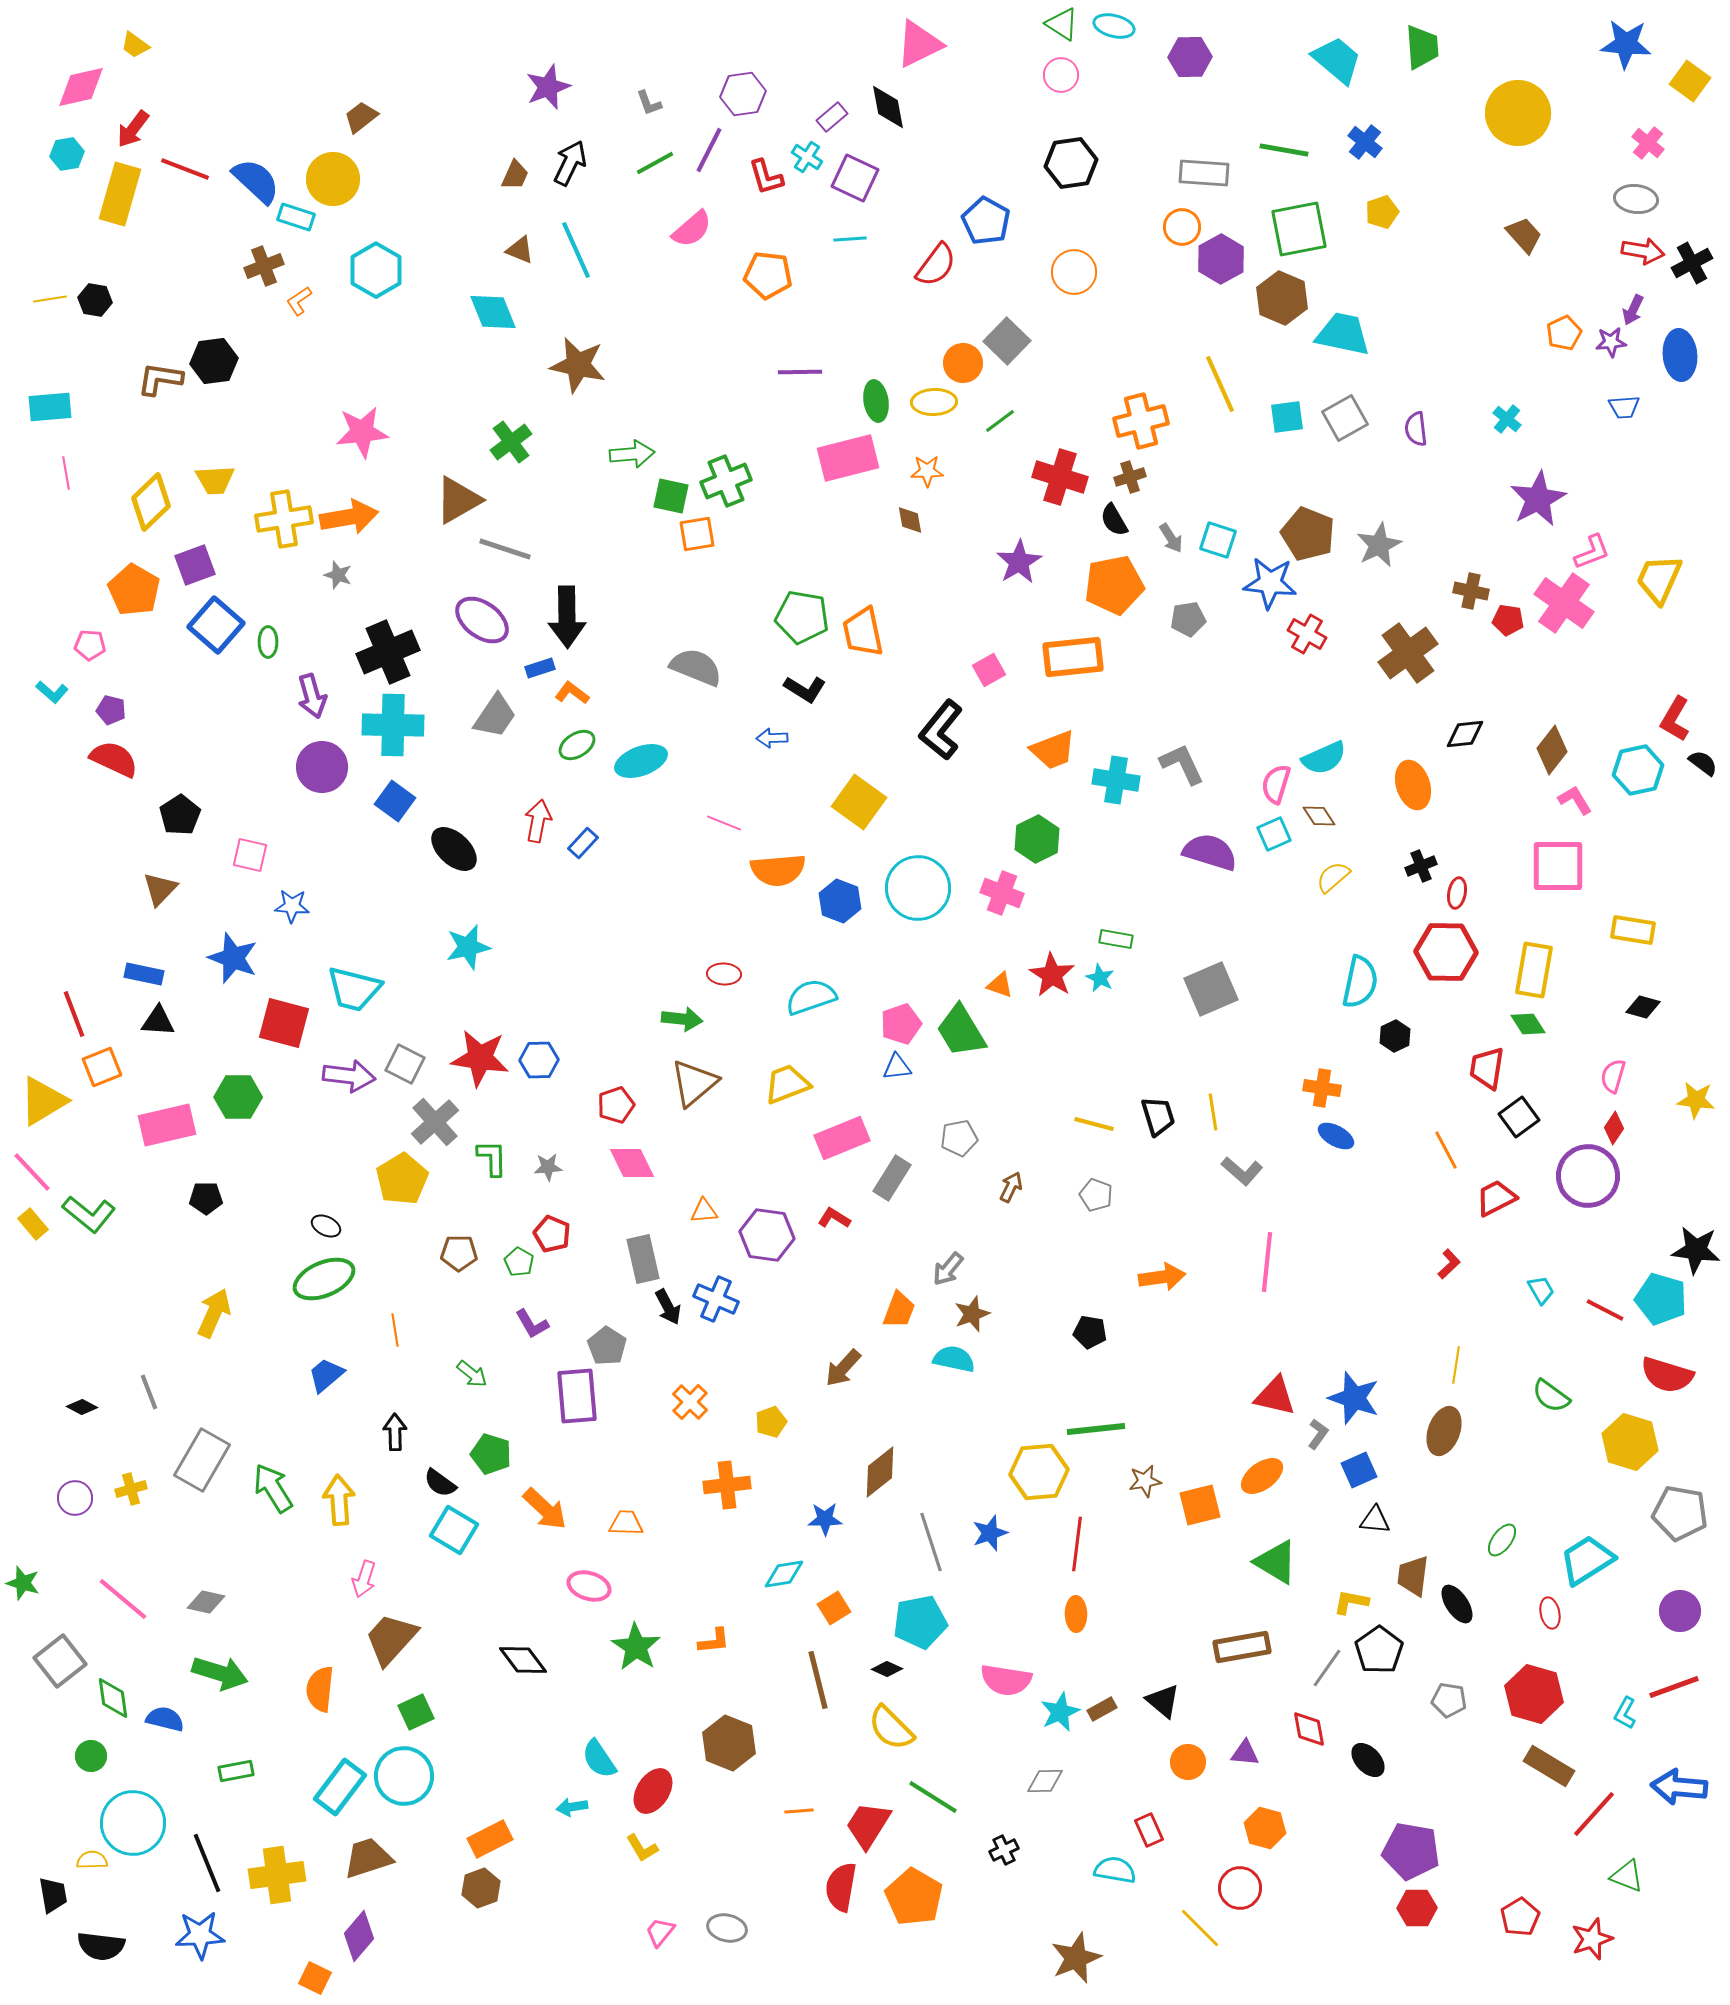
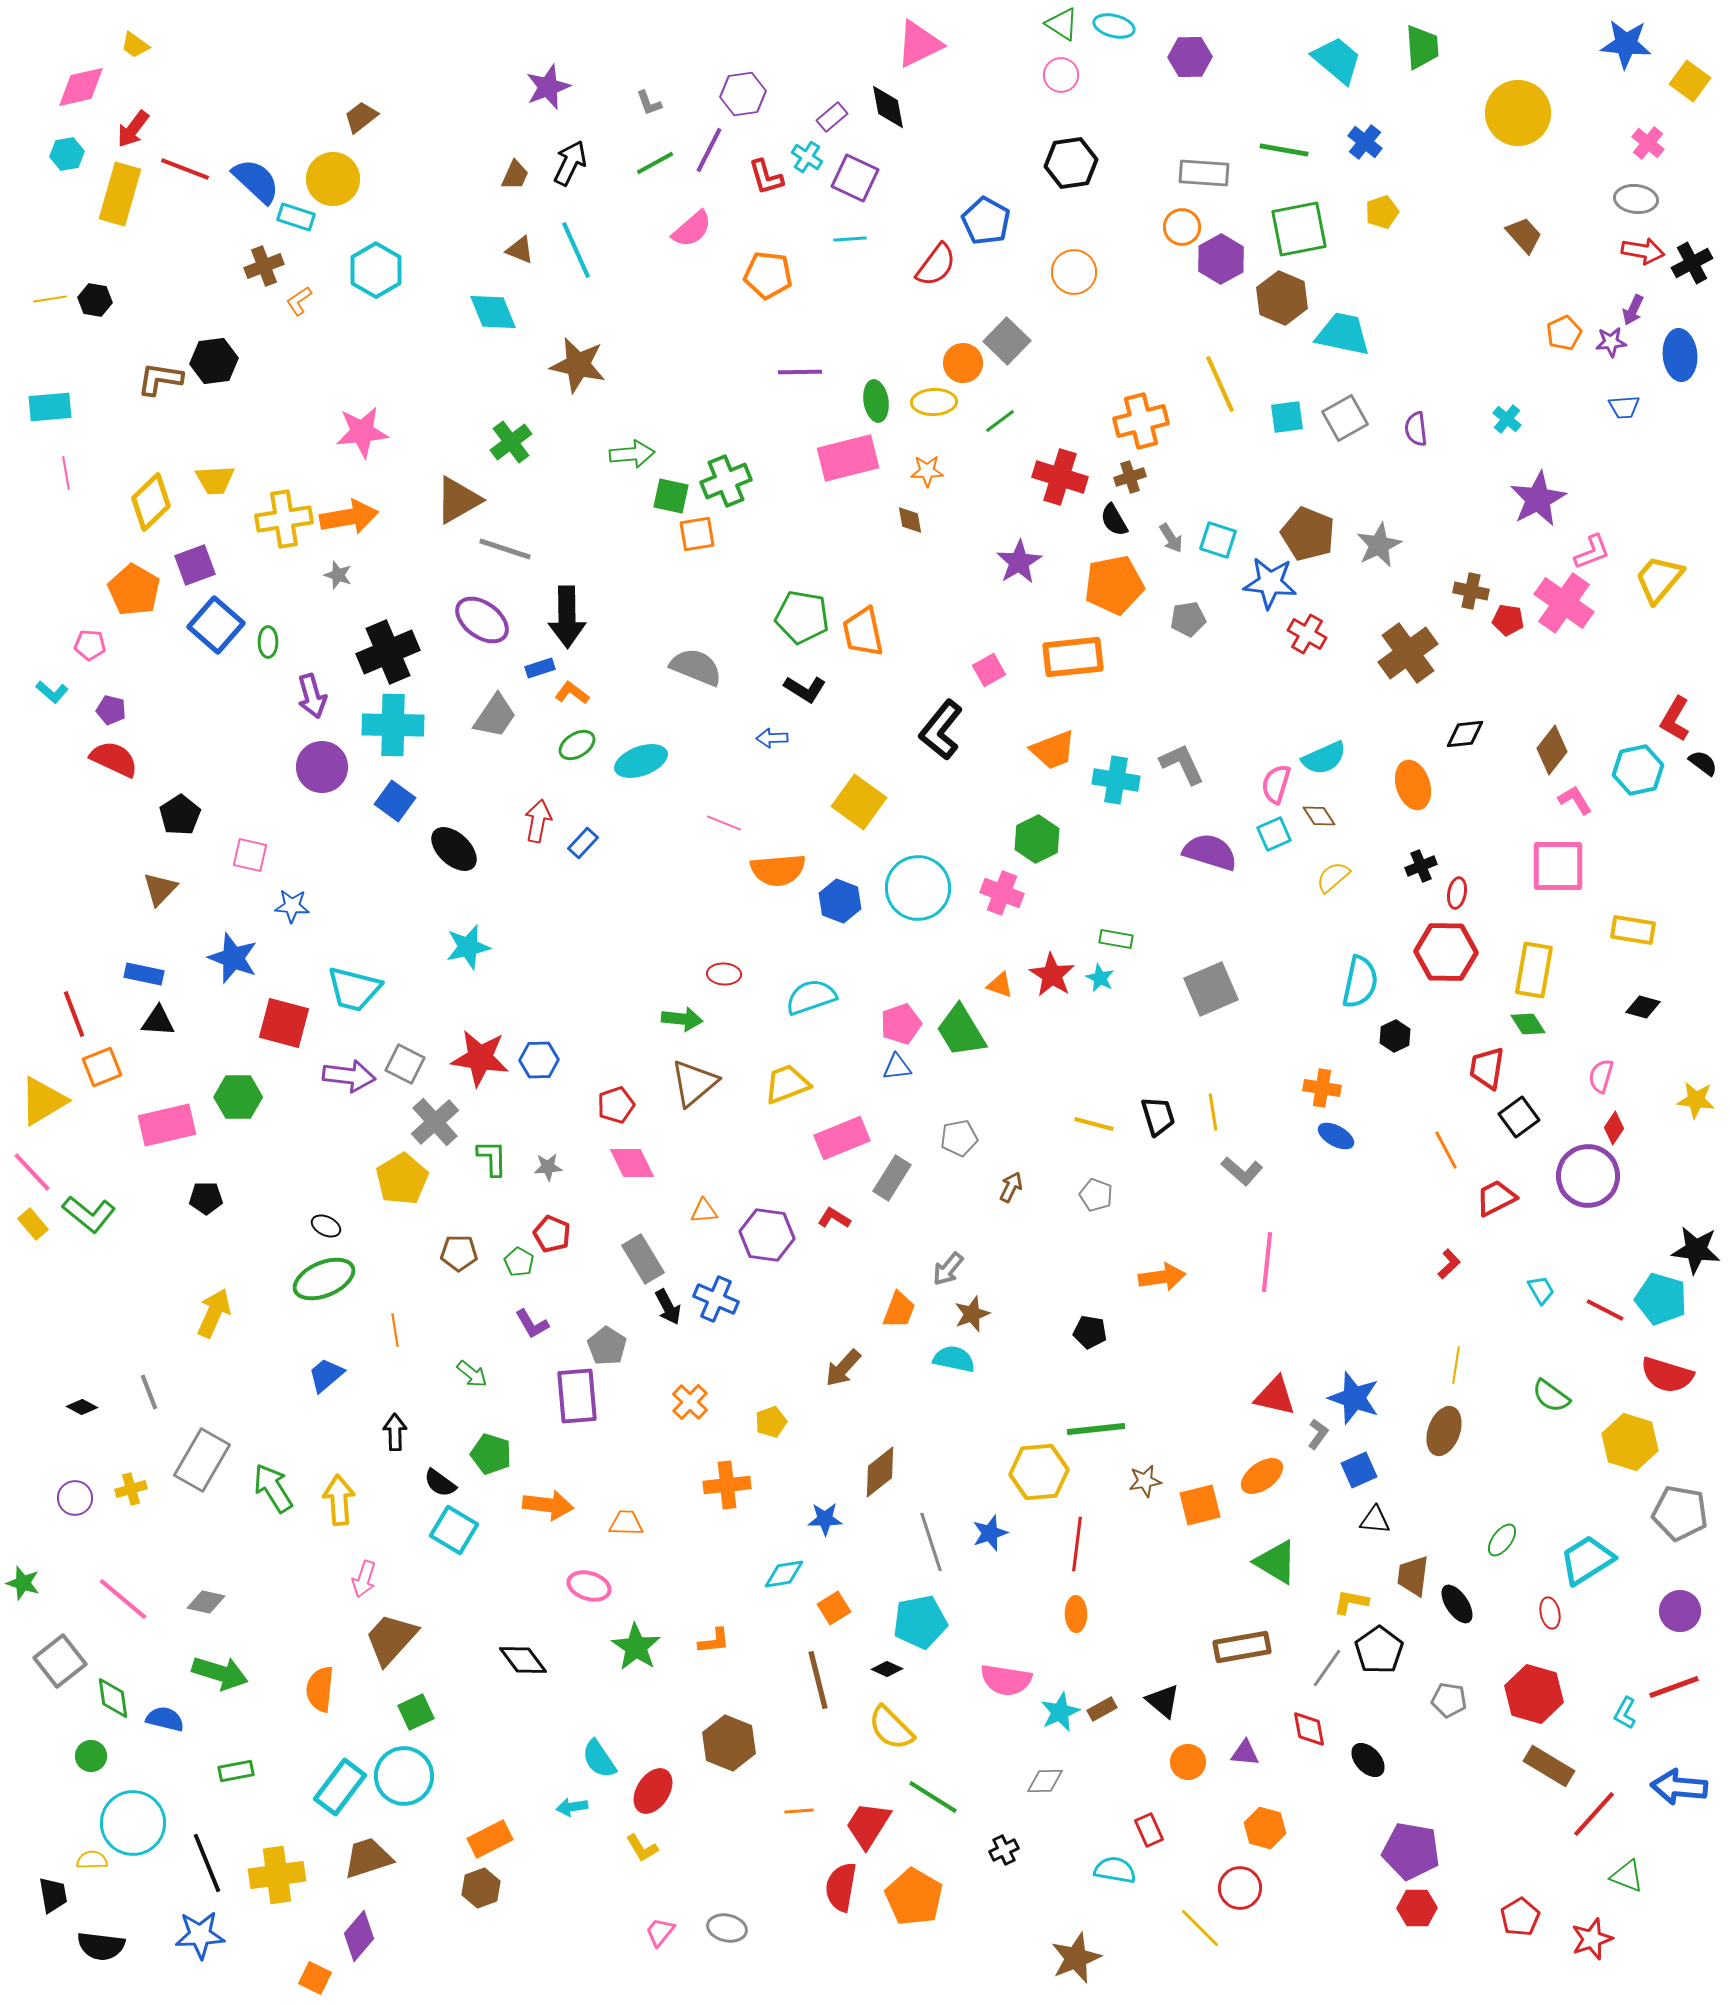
yellow trapezoid at (1659, 579): rotated 16 degrees clockwise
pink semicircle at (1613, 1076): moved 12 px left
gray rectangle at (643, 1259): rotated 18 degrees counterclockwise
orange arrow at (545, 1509): moved 3 px right, 4 px up; rotated 36 degrees counterclockwise
